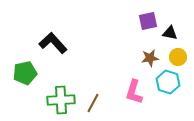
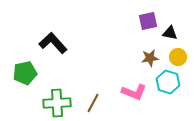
pink L-shape: rotated 85 degrees counterclockwise
green cross: moved 4 px left, 3 px down
